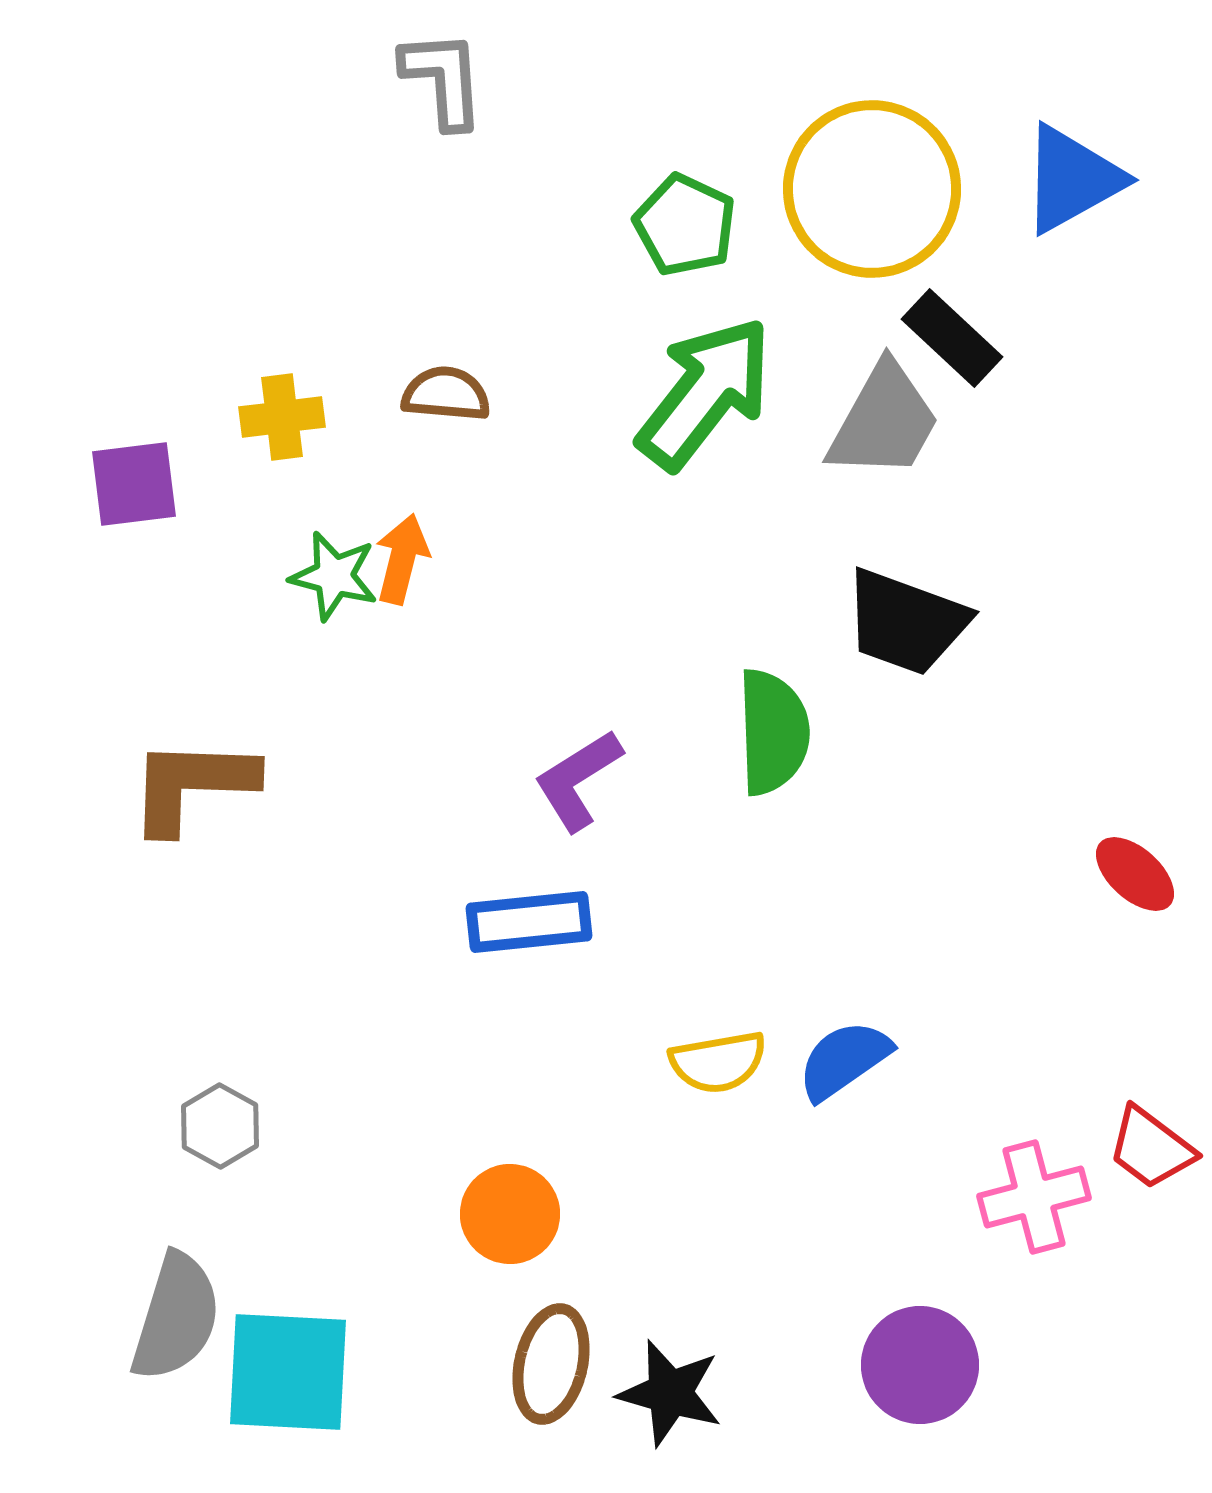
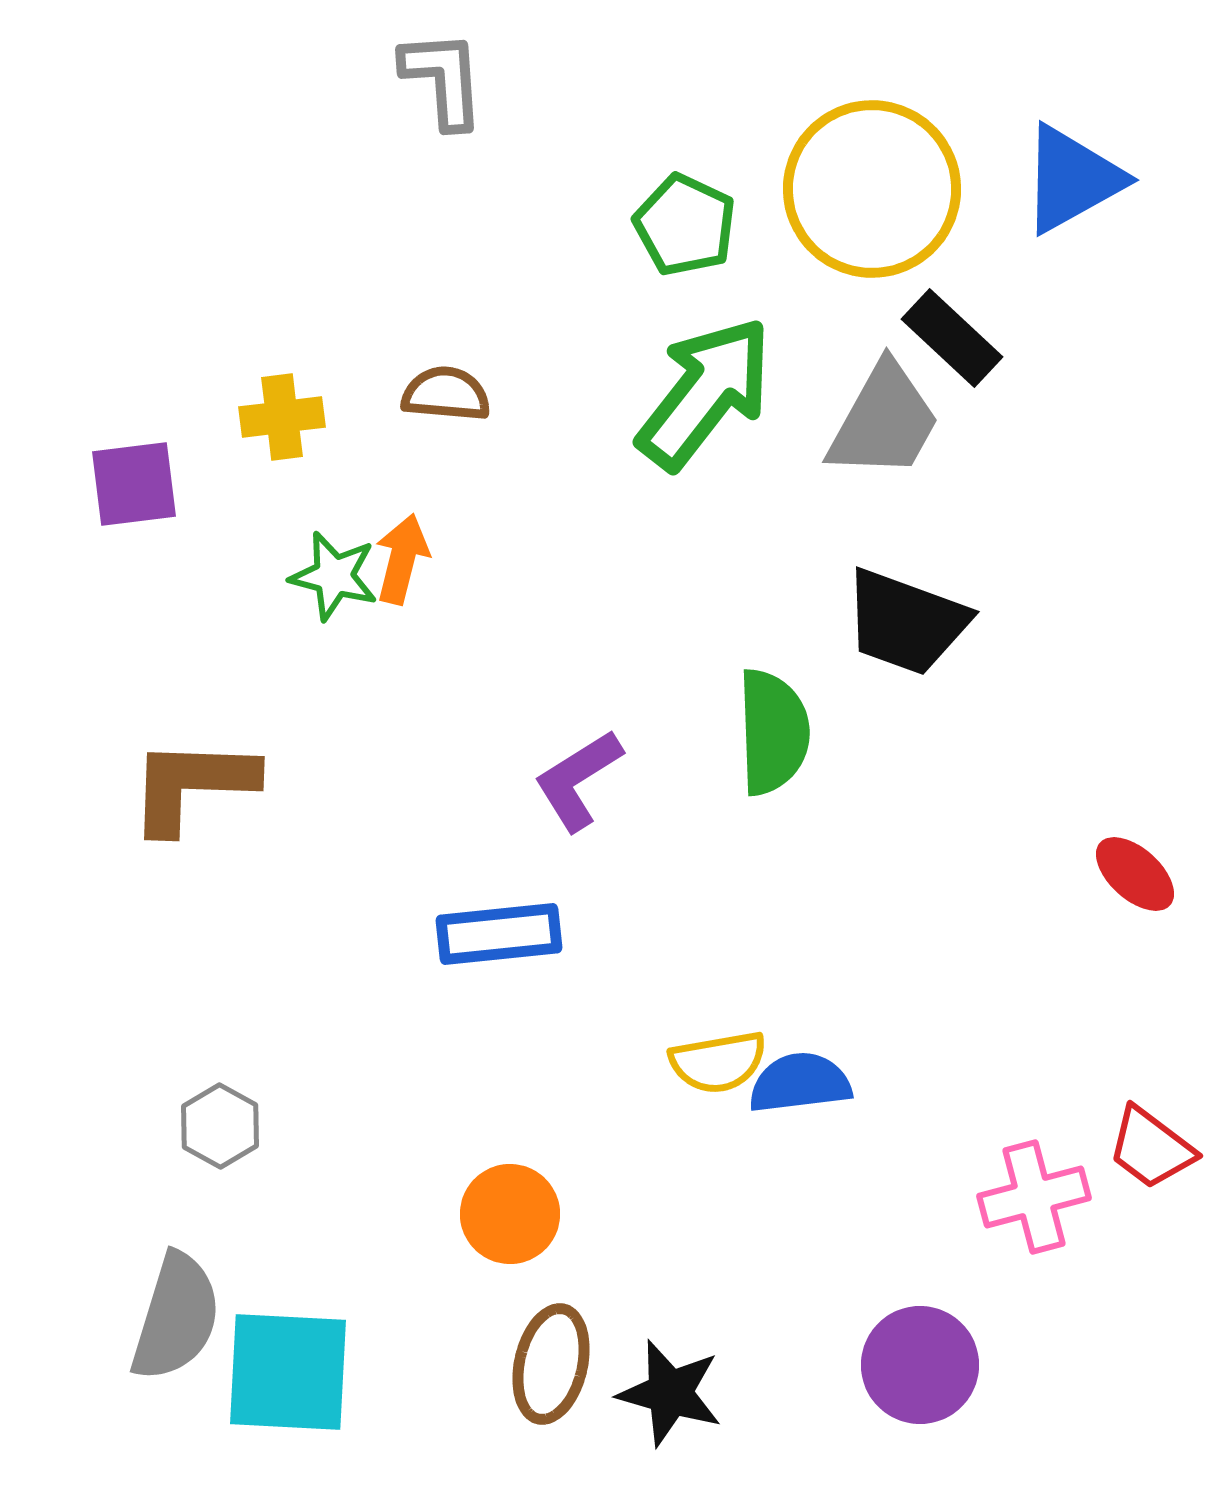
blue rectangle: moved 30 px left, 12 px down
blue semicircle: moved 44 px left, 23 px down; rotated 28 degrees clockwise
